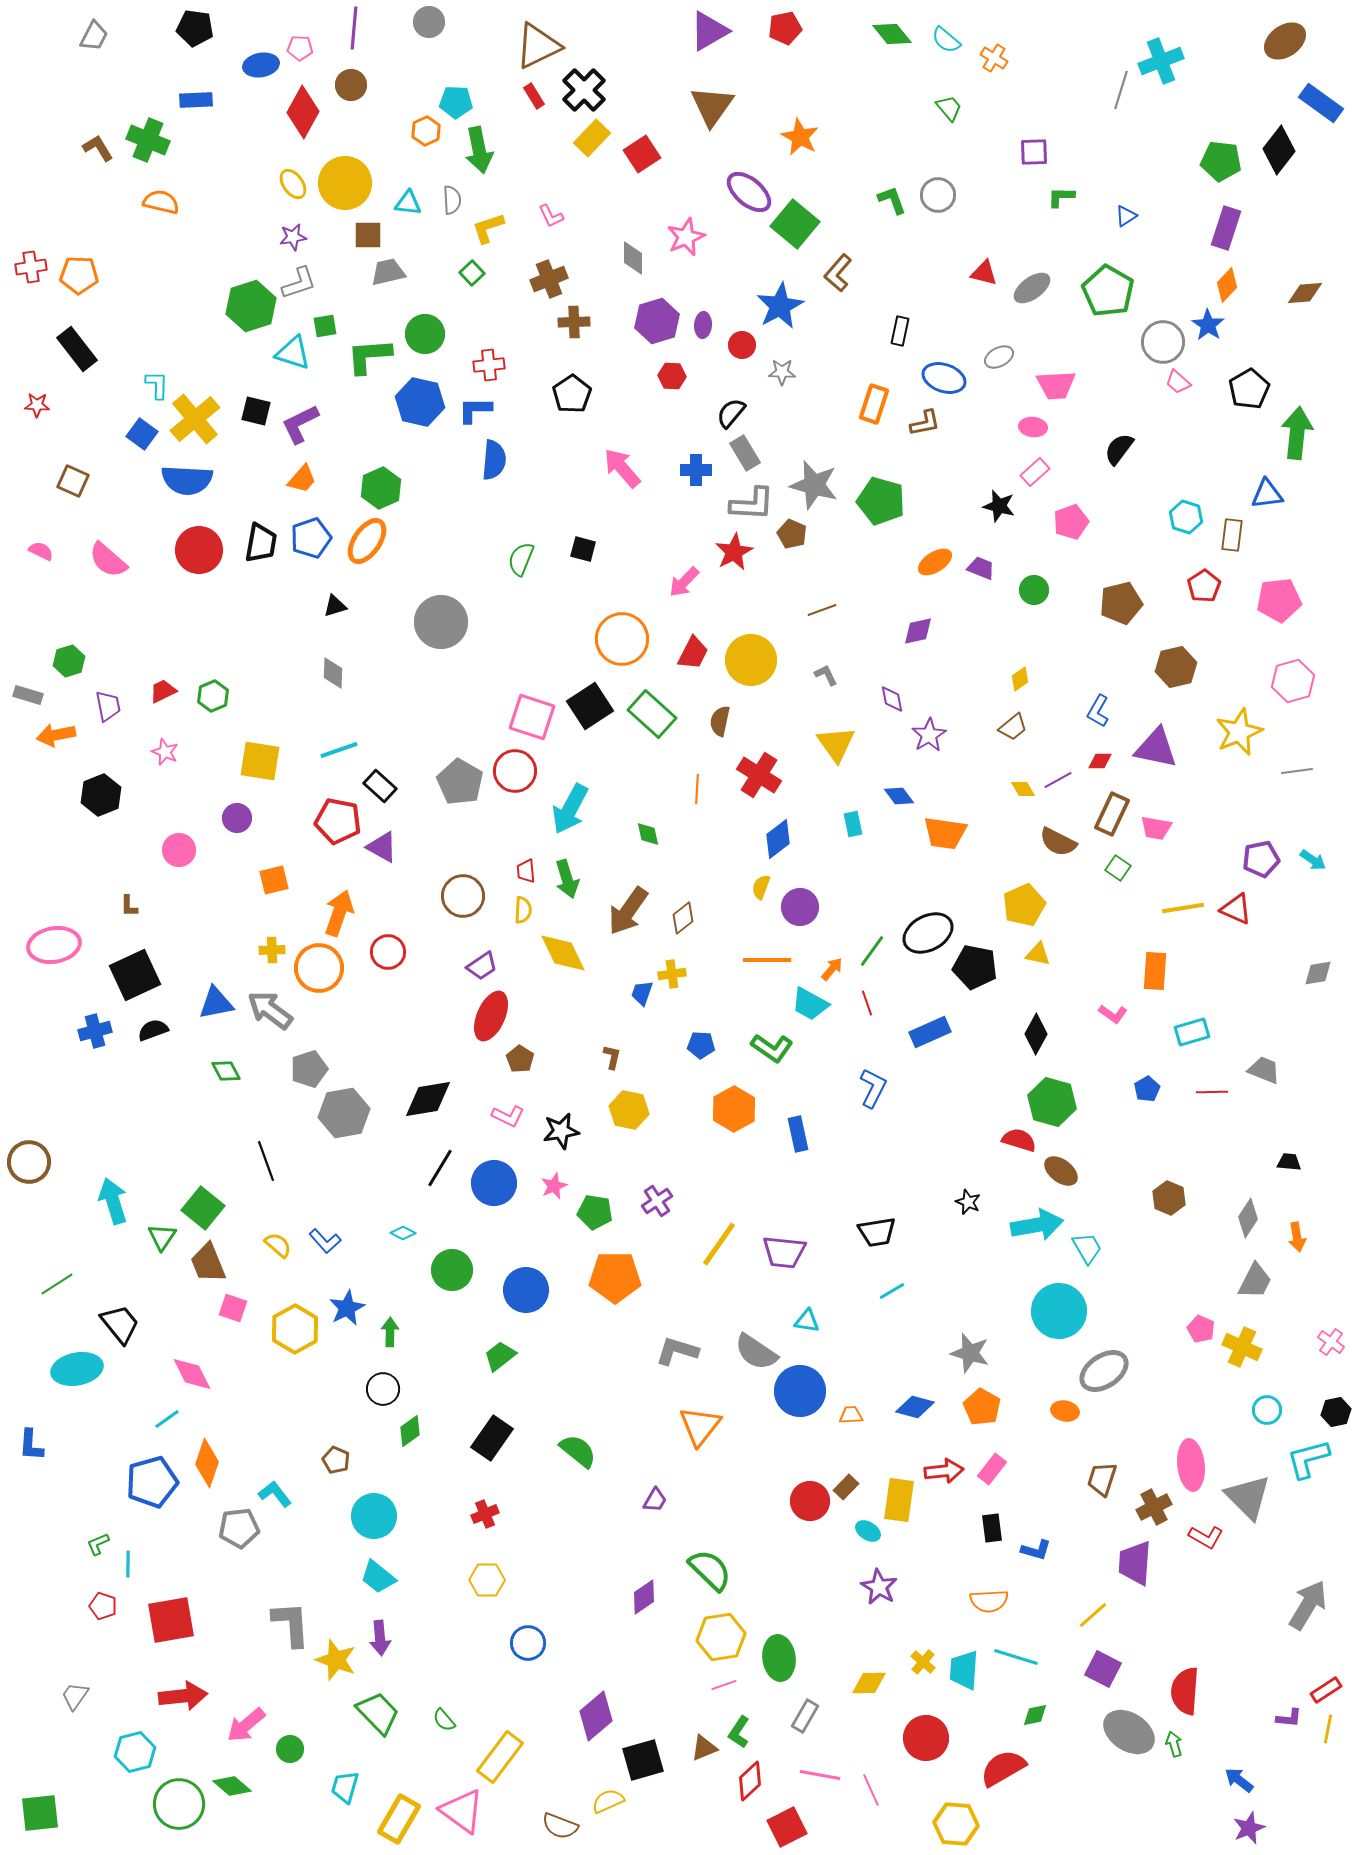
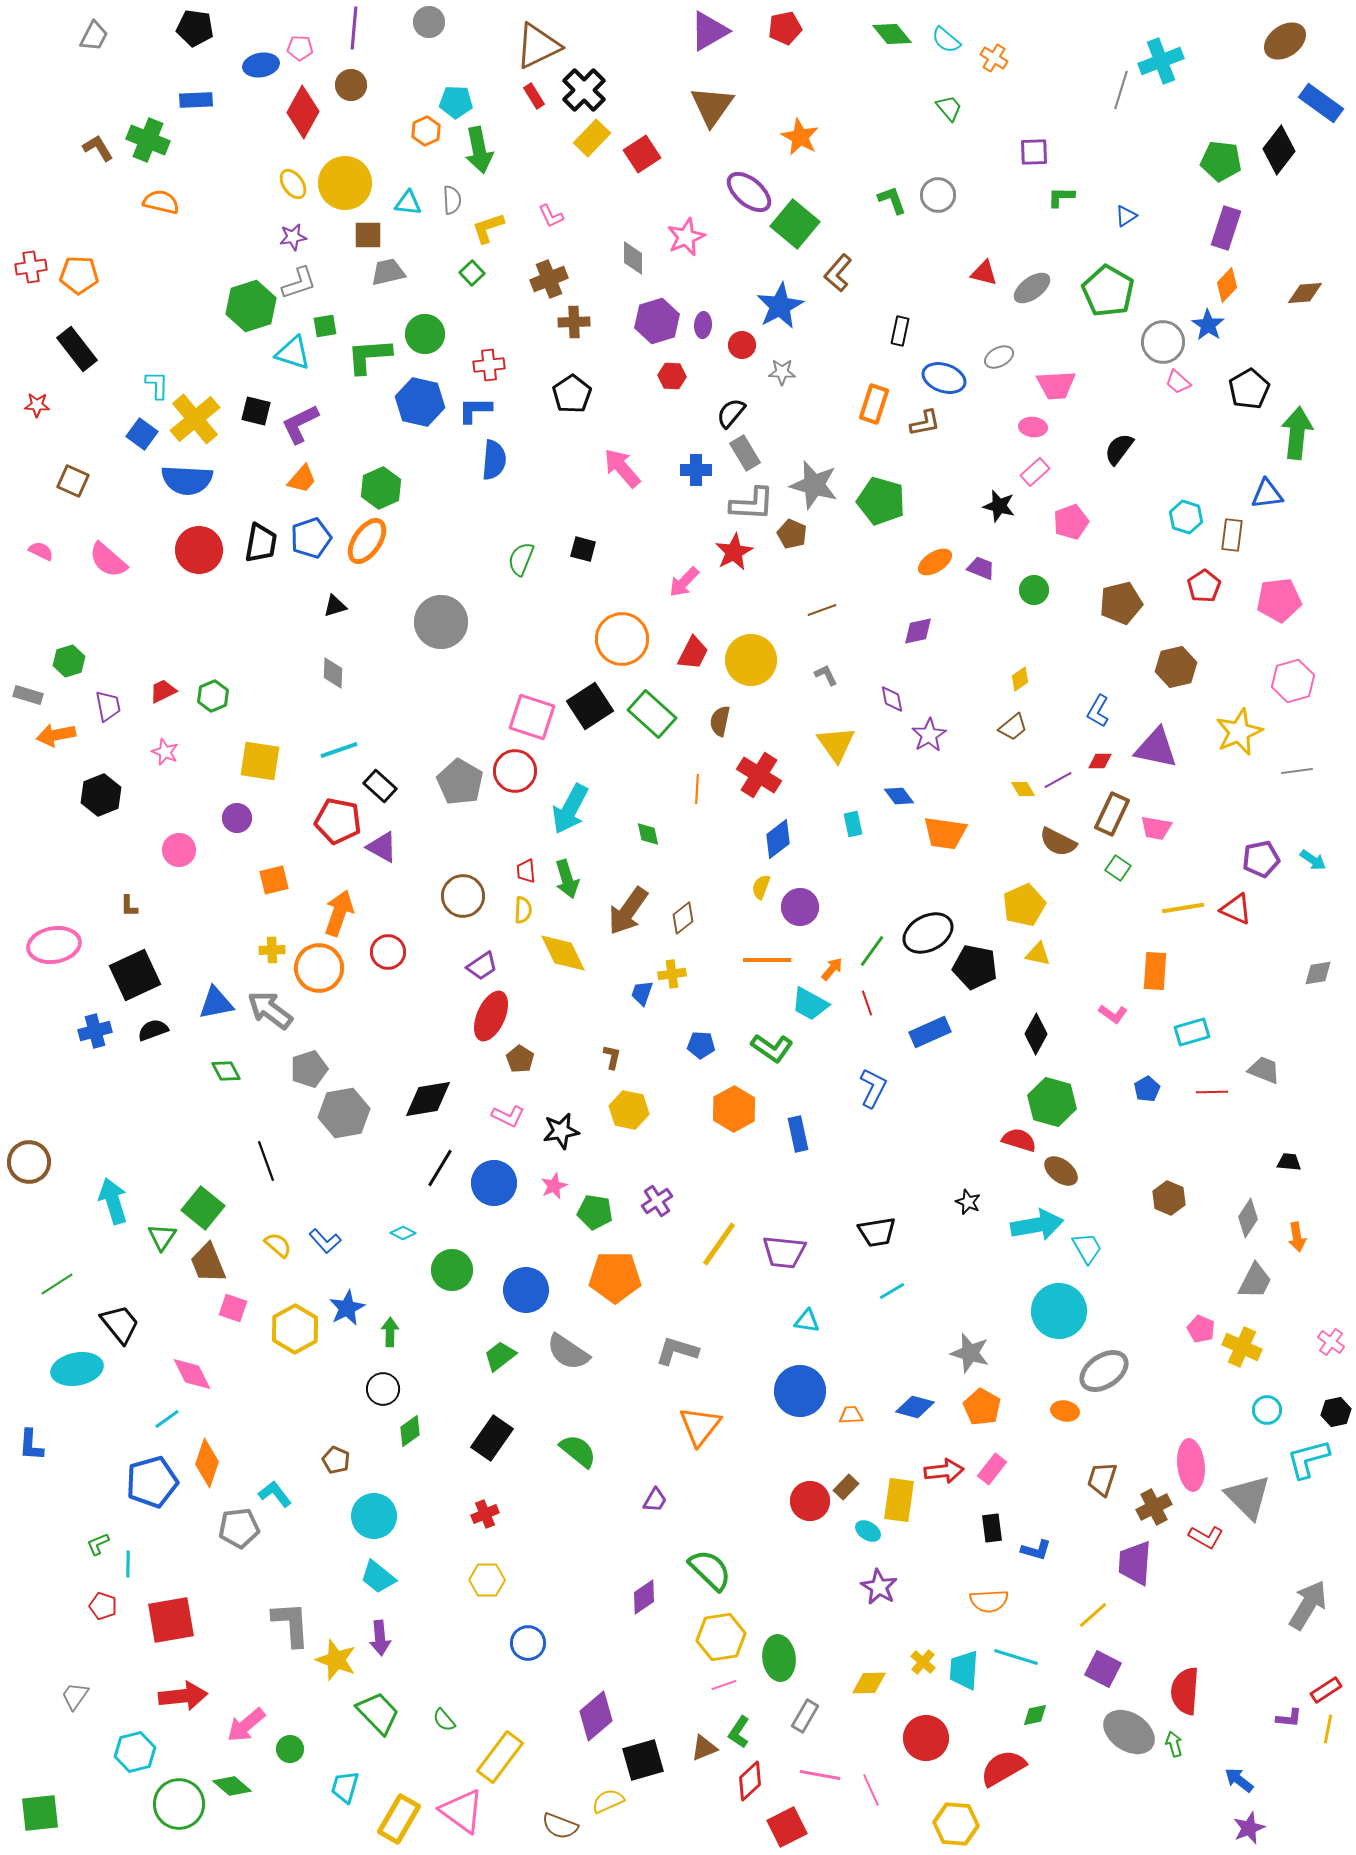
gray semicircle at (756, 1352): moved 188 px left
